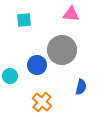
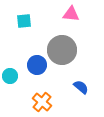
cyan square: moved 1 px down
blue semicircle: rotated 63 degrees counterclockwise
